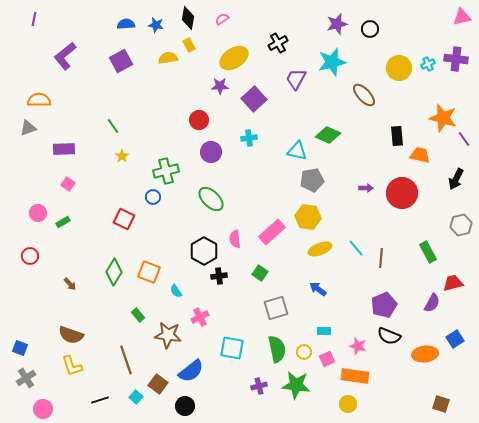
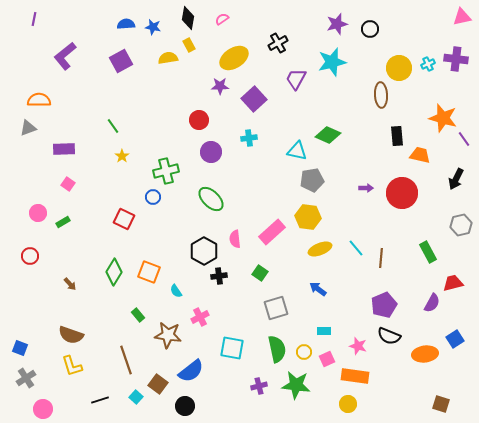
blue star at (156, 25): moved 3 px left, 2 px down
brown ellipse at (364, 95): moved 17 px right; rotated 40 degrees clockwise
